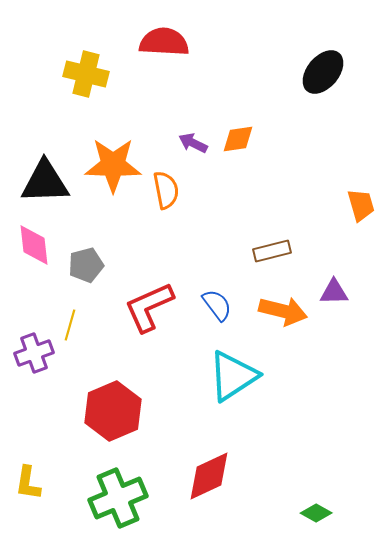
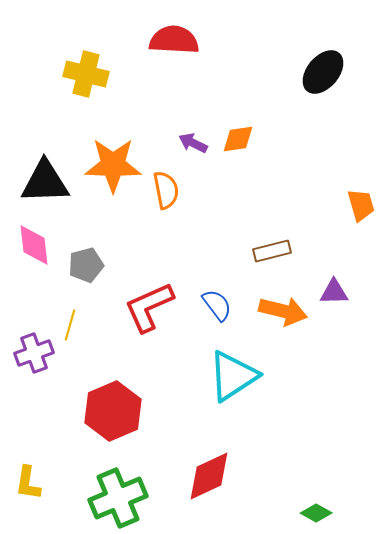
red semicircle: moved 10 px right, 2 px up
